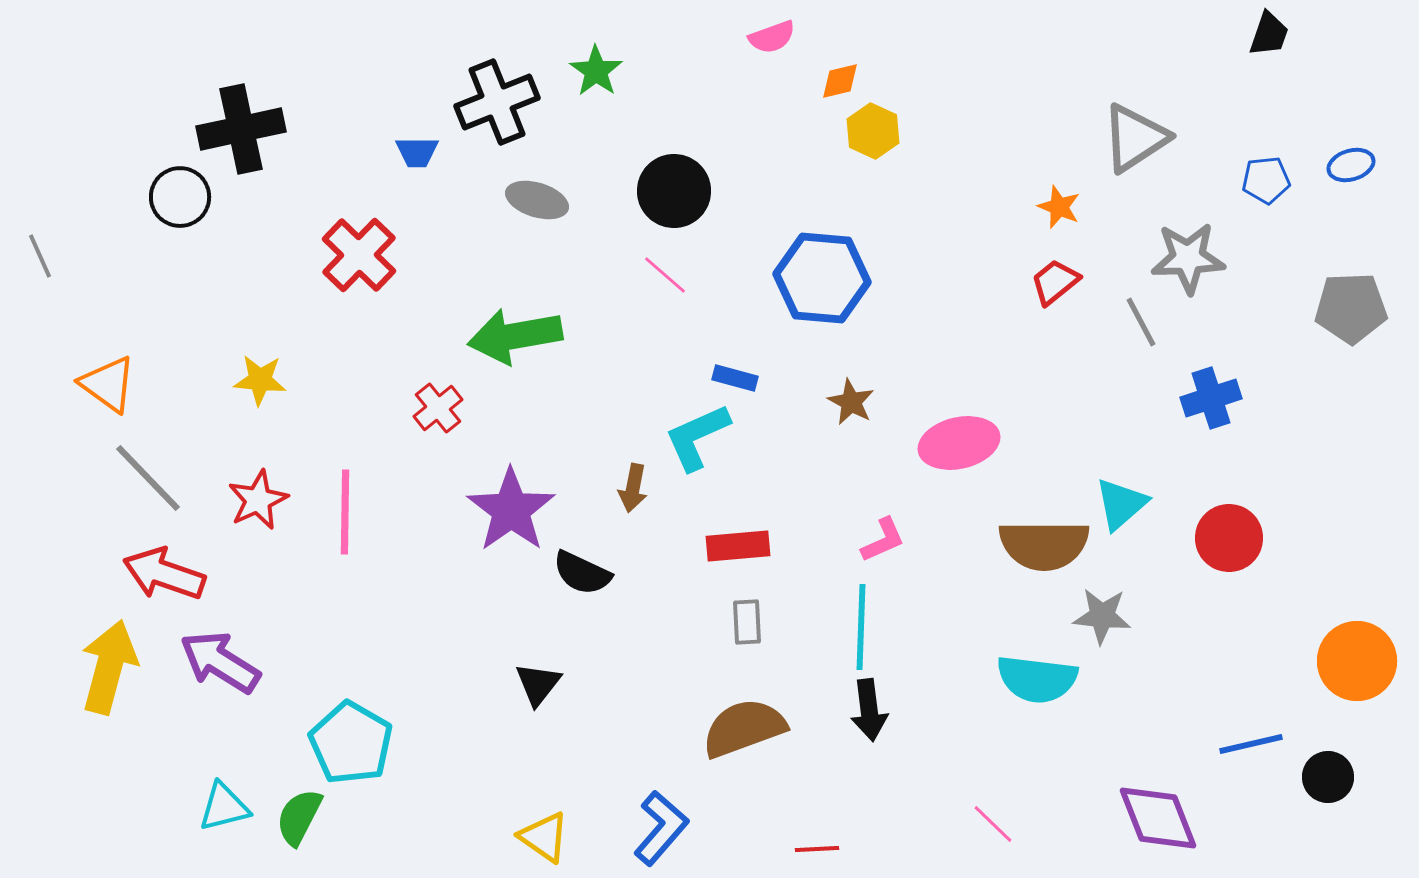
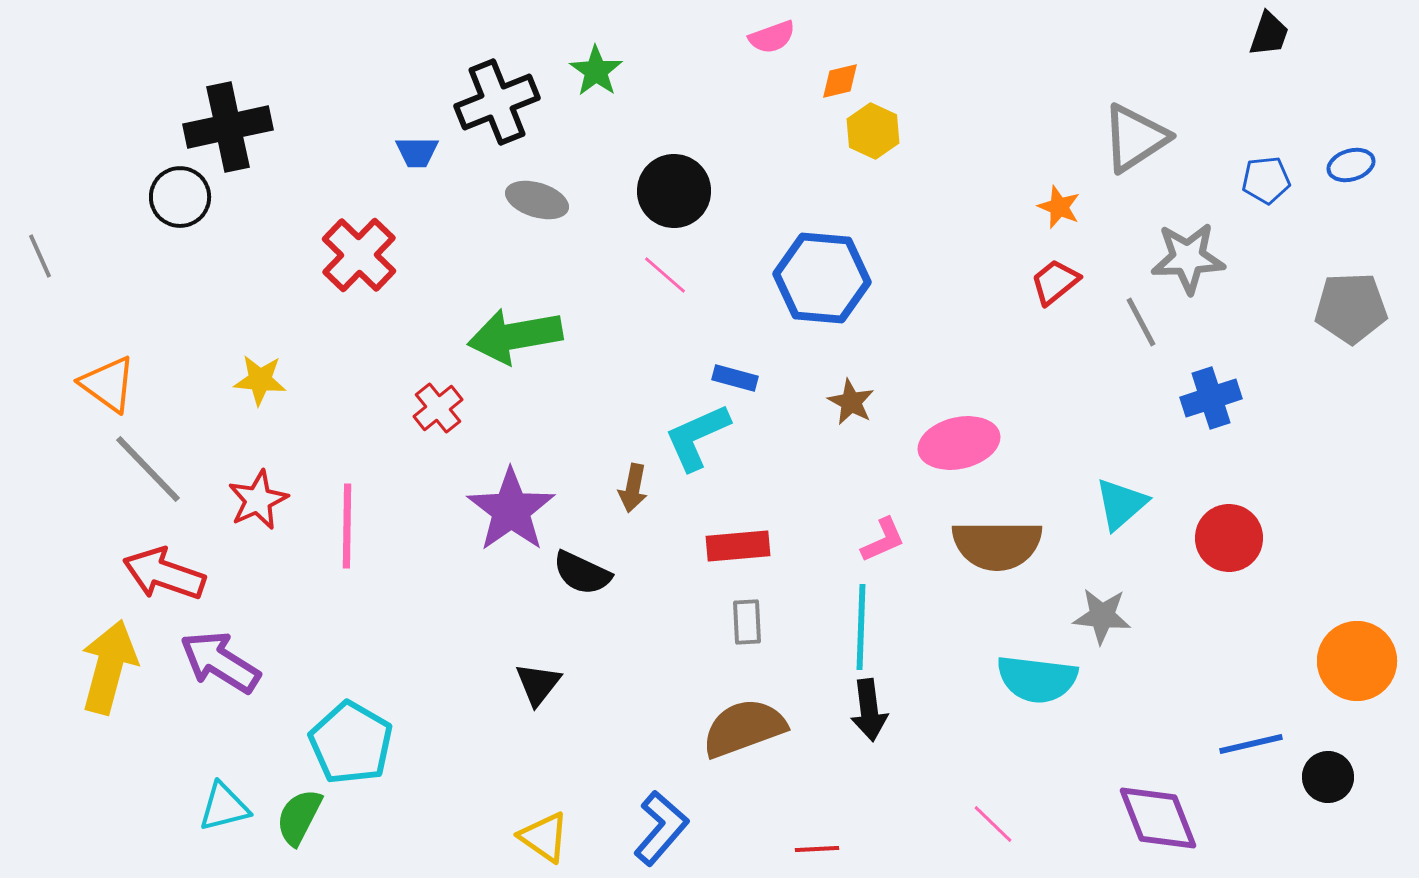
black cross at (241, 129): moved 13 px left, 2 px up
gray line at (148, 478): moved 9 px up
pink line at (345, 512): moved 2 px right, 14 px down
brown semicircle at (1044, 545): moved 47 px left
